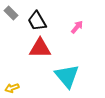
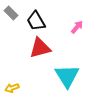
black trapezoid: moved 1 px left
red triangle: rotated 15 degrees counterclockwise
cyan triangle: rotated 8 degrees clockwise
